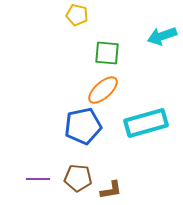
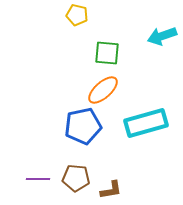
brown pentagon: moved 2 px left
